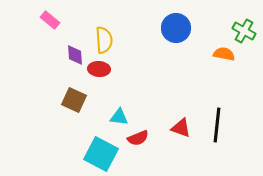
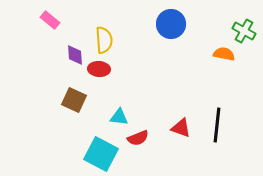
blue circle: moved 5 px left, 4 px up
